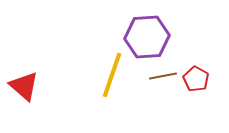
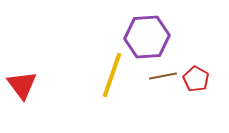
red triangle: moved 2 px left, 1 px up; rotated 12 degrees clockwise
